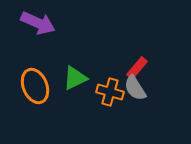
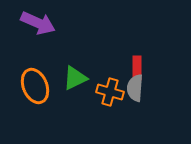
red rectangle: rotated 40 degrees counterclockwise
gray semicircle: rotated 36 degrees clockwise
